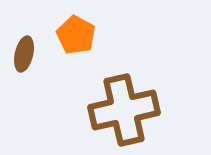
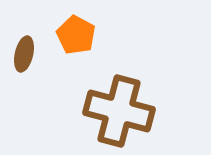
brown cross: moved 5 px left, 1 px down; rotated 28 degrees clockwise
